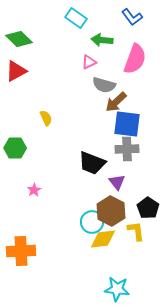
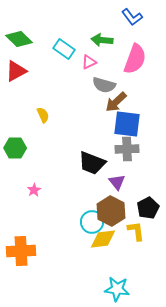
cyan rectangle: moved 12 px left, 31 px down
yellow semicircle: moved 3 px left, 3 px up
black pentagon: rotated 10 degrees clockwise
